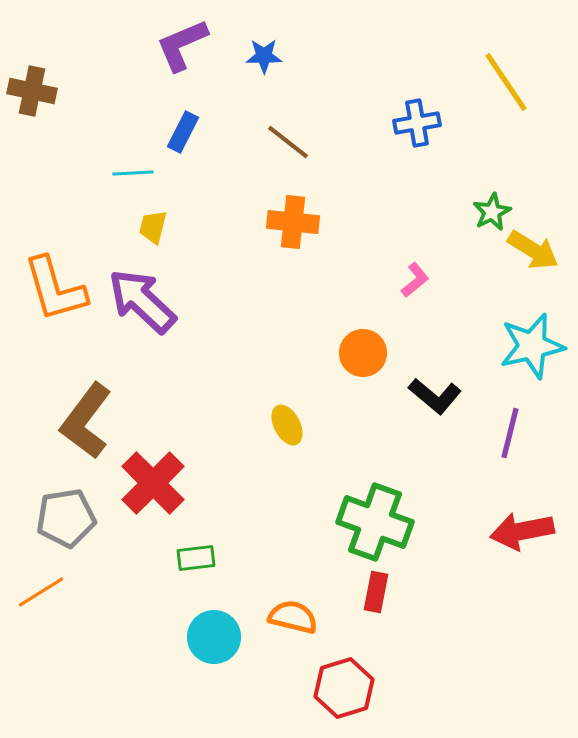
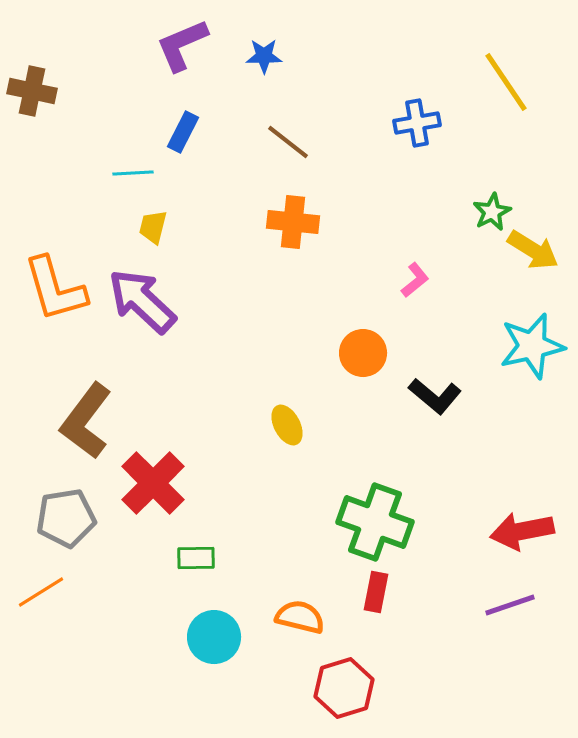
purple line: moved 172 px down; rotated 57 degrees clockwise
green rectangle: rotated 6 degrees clockwise
orange semicircle: moved 7 px right
